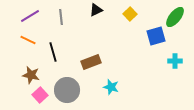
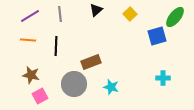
black triangle: rotated 16 degrees counterclockwise
gray line: moved 1 px left, 3 px up
blue square: moved 1 px right
orange line: rotated 21 degrees counterclockwise
black line: moved 3 px right, 6 px up; rotated 18 degrees clockwise
cyan cross: moved 12 px left, 17 px down
gray circle: moved 7 px right, 6 px up
pink square: moved 1 px down; rotated 14 degrees clockwise
